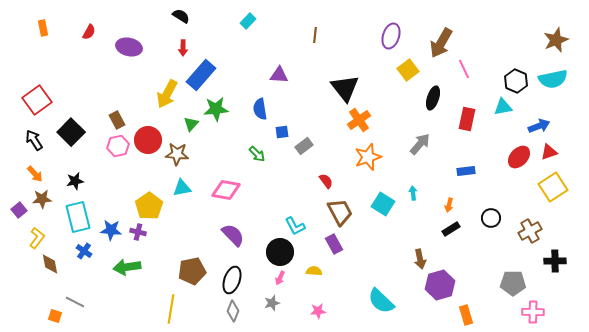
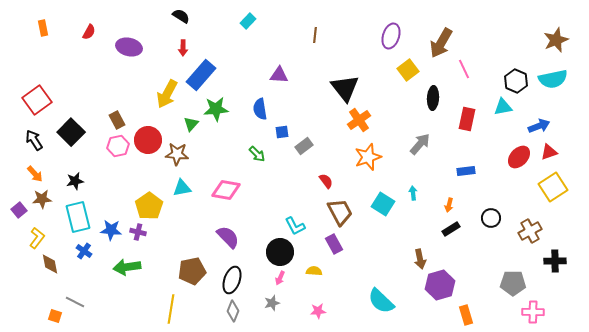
black ellipse at (433, 98): rotated 15 degrees counterclockwise
purple semicircle at (233, 235): moved 5 px left, 2 px down
